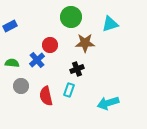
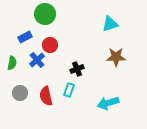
green circle: moved 26 px left, 3 px up
blue rectangle: moved 15 px right, 11 px down
brown star: moved 31 px right, 14 px down
green semicircle: rotated 96 degrees clockwise
gray circle: moved 1 px left, 7 px down
